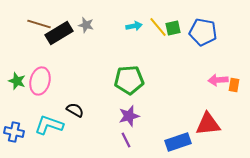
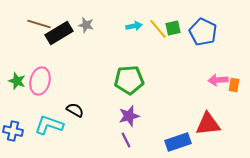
yellow line: moved 2 px down
blue pentagon: rotated 16 degrees clockwise
blue cross: moved 1 px left, 1 px up
